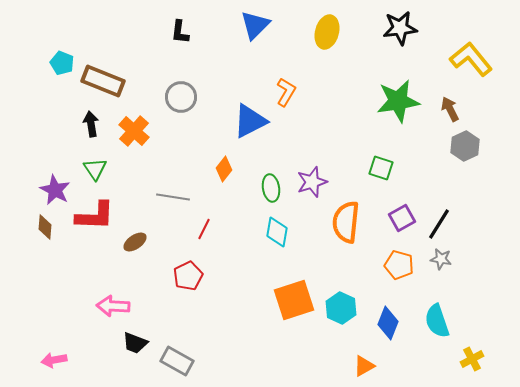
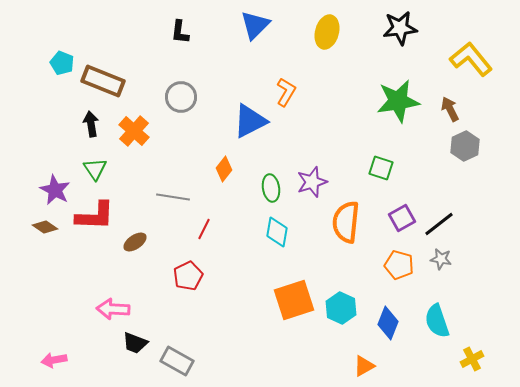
black line at (439, 224): rotated 20 degrees clockwise
brown diamond at (45, 227): rotated 60 degrees counterclockwise
pink arrow at (113, 306): moved 3 px down
